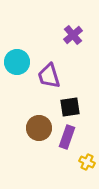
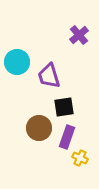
purple cross: moved 6 px right
black square: moved 6 px left
yellow cross: moved 7 px left, 4 px up
